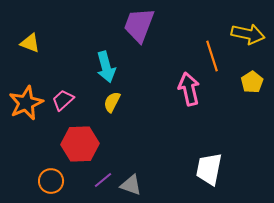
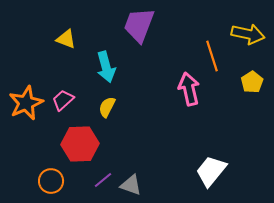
yellow triangle: moved 36 px right, 4 px up
yellow semicircle: moved 5 px left, 5 px down
white trapezoid: moved 2 px right, 2 px down; rotated 28 degrees clockwise
